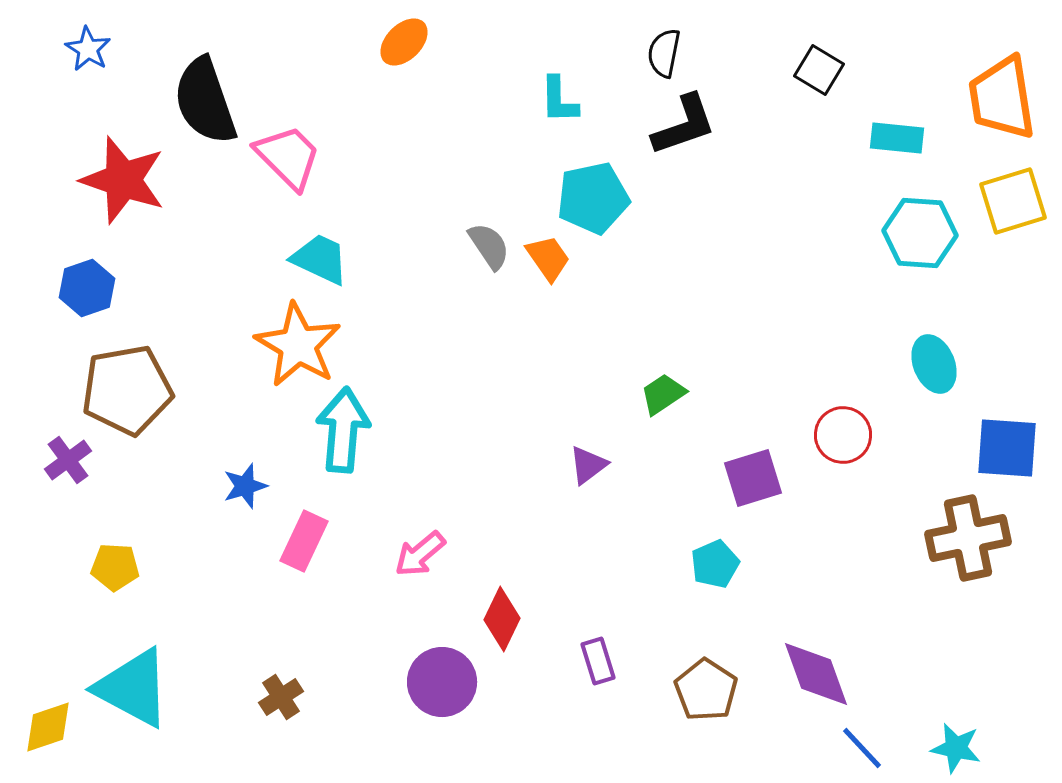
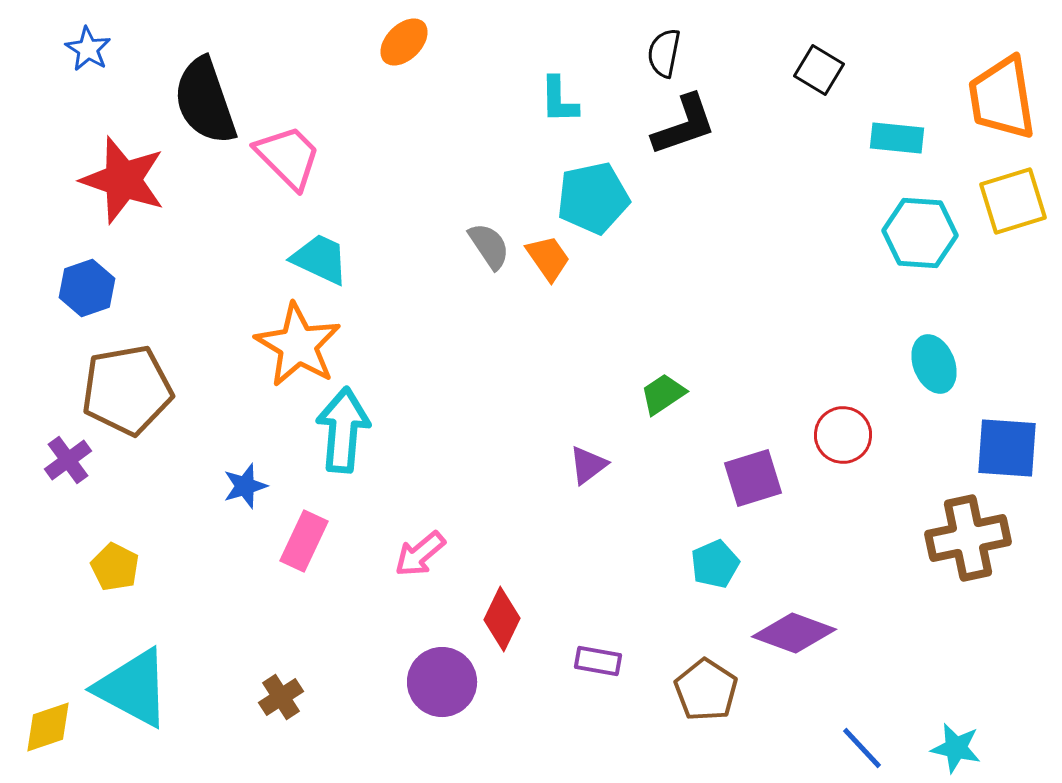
yellow pentagon at (115, 567): rotated 24 degrees clockwise
purple rectangle at (598, 661): rotated 63 degrees counterclockwise
purple diamond at (816, 674): moved 22 px left, 41 px up; rotated 50 degrees counterclockwise
